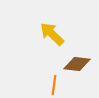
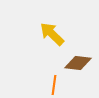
brown diamond: moved 1 px right, 1 px up
